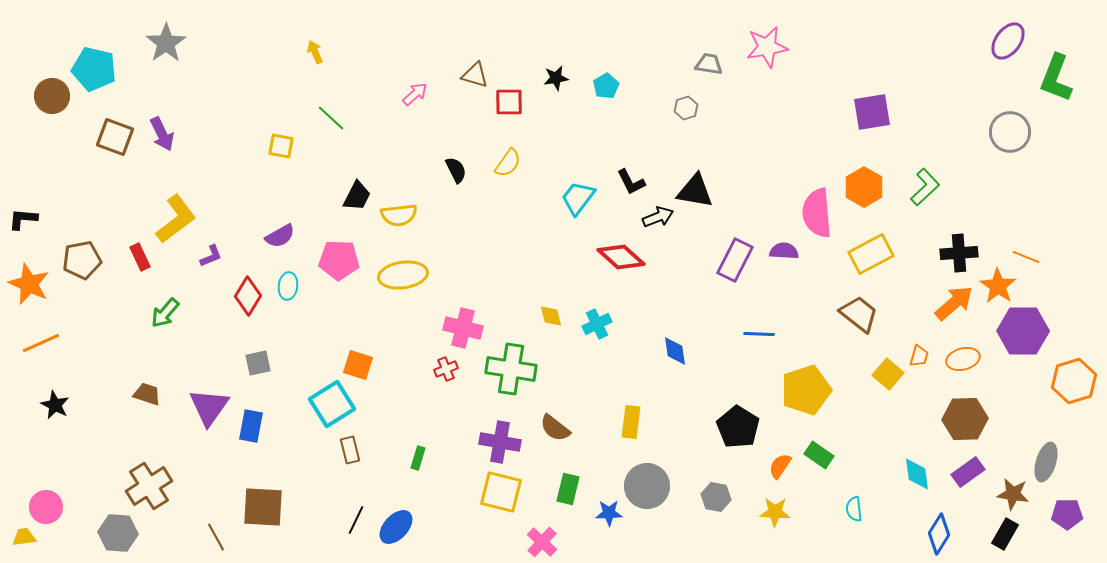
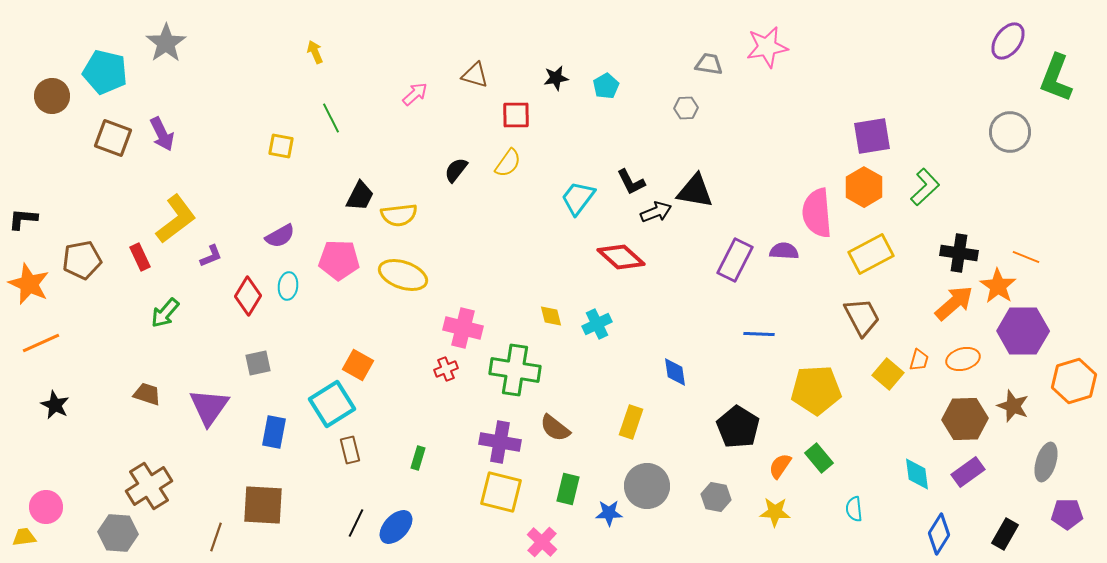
cyan pentagon at (94, 69): moved 11 px right, 3 px down
red square at (509, 102): moved 7 px right, 13 px down
gray hexagon at (686, 108): rotated 15 degrees clockwise
purple square at (872, 112): moved 24 px down
green line at (331, 118): rotated 20 degrees clockwise
brown square at (115, 137): moved 2 px left, 1 px down
black semicircle at (456, 170): rotated 116 degrees counterclockwise
black trapezoid at (357, 196): moved 3 px right
black arrow at (658, 217): moved 2 px left, 5 px up
black cross at (959, 253): rotated 12 degrees clockwise
yellow ellipse at (403, 275): rotated 27 degrees clockwise
brown trapezoid at (859, 314): moved 3 px right, 3 px down; rotated 24 degrees clockwise
blue diamond at (675, 351): moved 21 px down
orange trapezoid at (919, 356): moved 4 px down
orange square at (358, 365): rotated 12 degrees clockwise
green cross at (511, 369): moved 4 px right, 1 px down
yellow pentagon at (806, 390): moved 10 px right; rotated 15 degrees clockwise
yellow rectangle at (631, 422): rotated 12 degrees clockwise
blue rectangle at (251, 426): moved 23 px right, 6 px down
green rectangle at (819, 455): moved 3 px down; rotated 16 degrees clockwise
brown star at (1013, 494): moved 88 px up; rotated 12 degrees clockwise
brown square at (263, 507): moved 2 px up
black line at (356, 520): moved 3 px down
brown line at (216, 537): rotated 48 degrees clockwise
